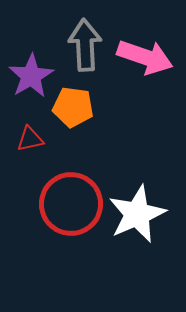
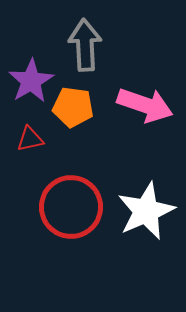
pink arrow: moved 48 px down
purple star: moved 5 px down
red circle: moved 3 px down
white star: moved 9 px right, 3 px up
